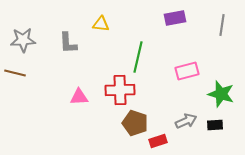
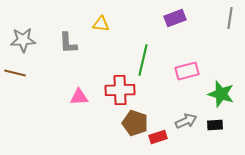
purple rectangle: rotated 10 degrees counterclockwise
gray line: moved 8 px right, 7 px up
green line: moved 5 px right, 3 px down
red rectangle: moved 4 px up
